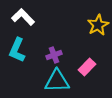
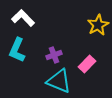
white L-shape: moved 1 px down
pink rectangle: moved 3 px up
cyan triangle: moved 2 px right; rotated 24 degrees clockwise
